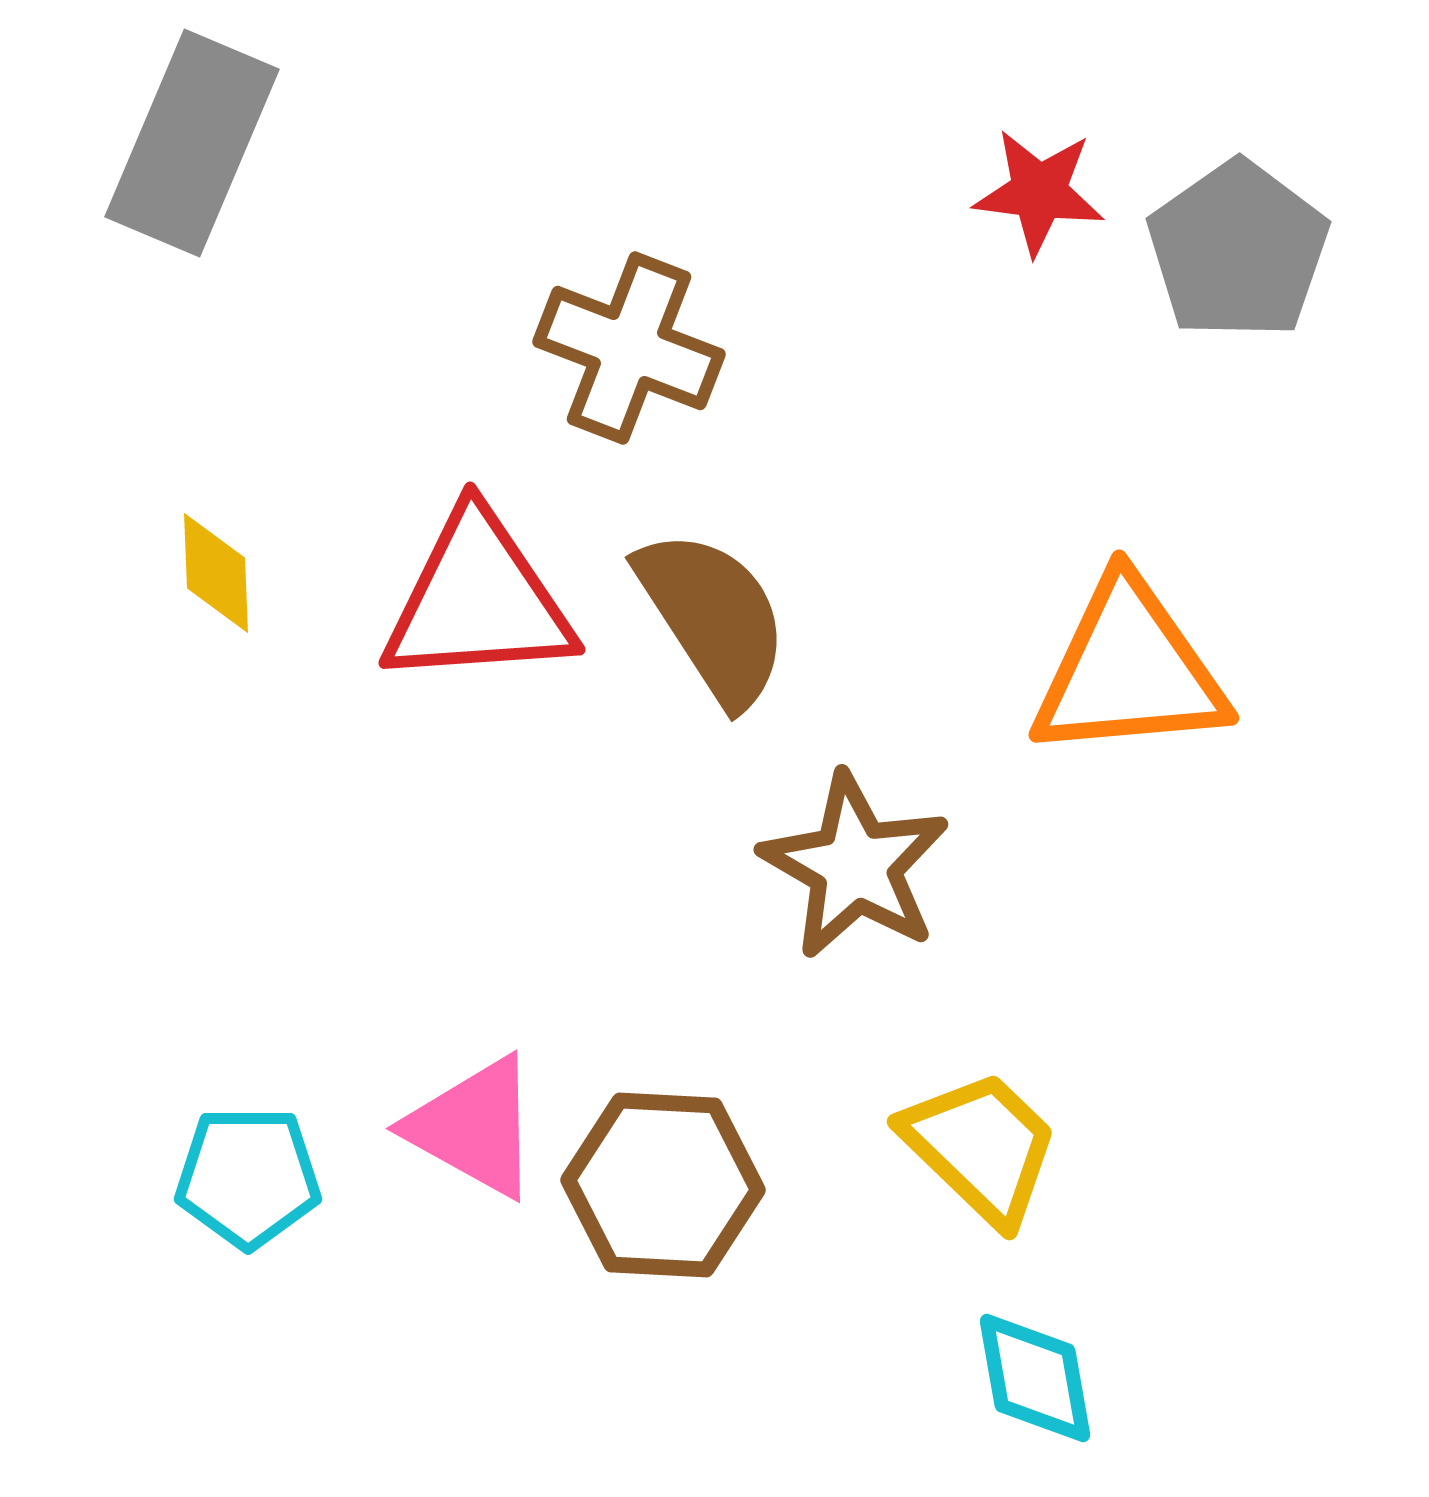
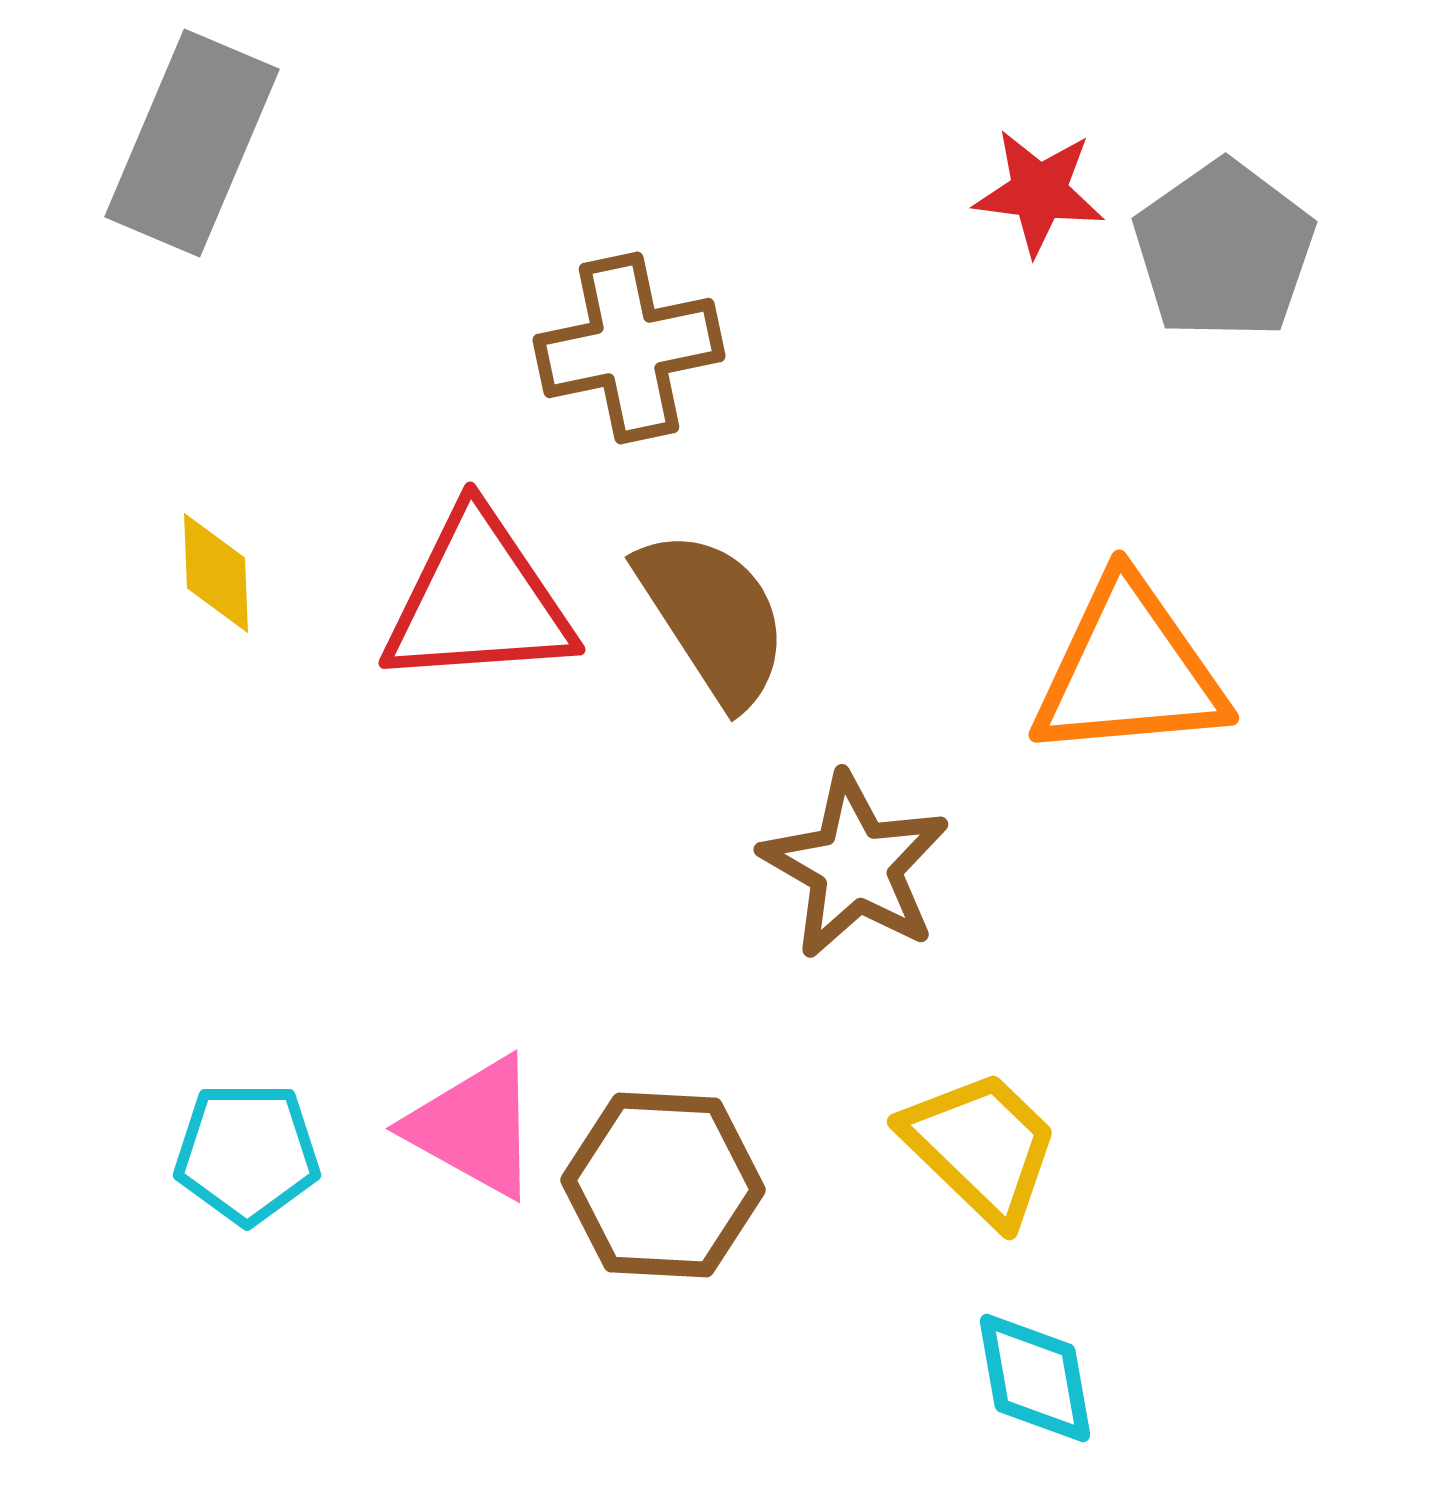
gray pentagon: moved 14 px left
brown cross: rotated 33 degrees counterclockwise
cyan pentagon: moved 1 px left, 24 px up
